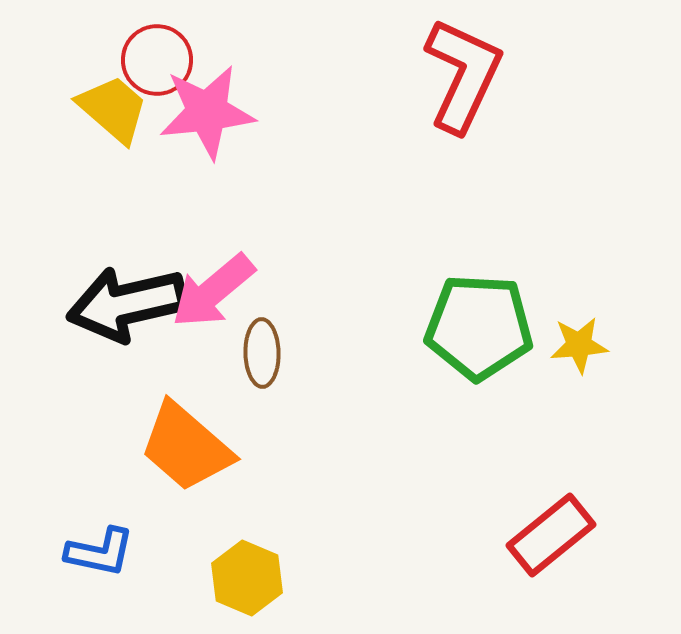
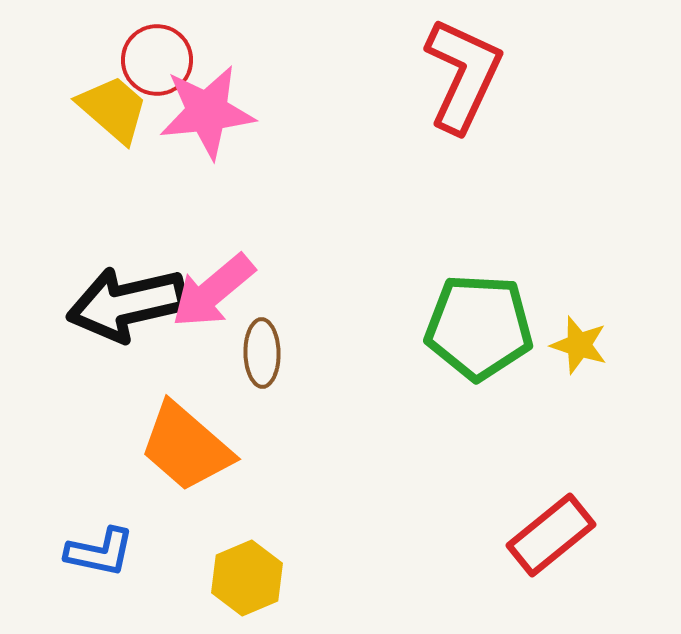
yellow star: rotated 22 degrees clockwise
yellow hexagon: rotated 14 degrees clockwise
